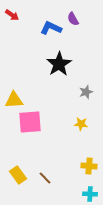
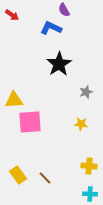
purple semicircle: moved 9 px left, 9 px up
